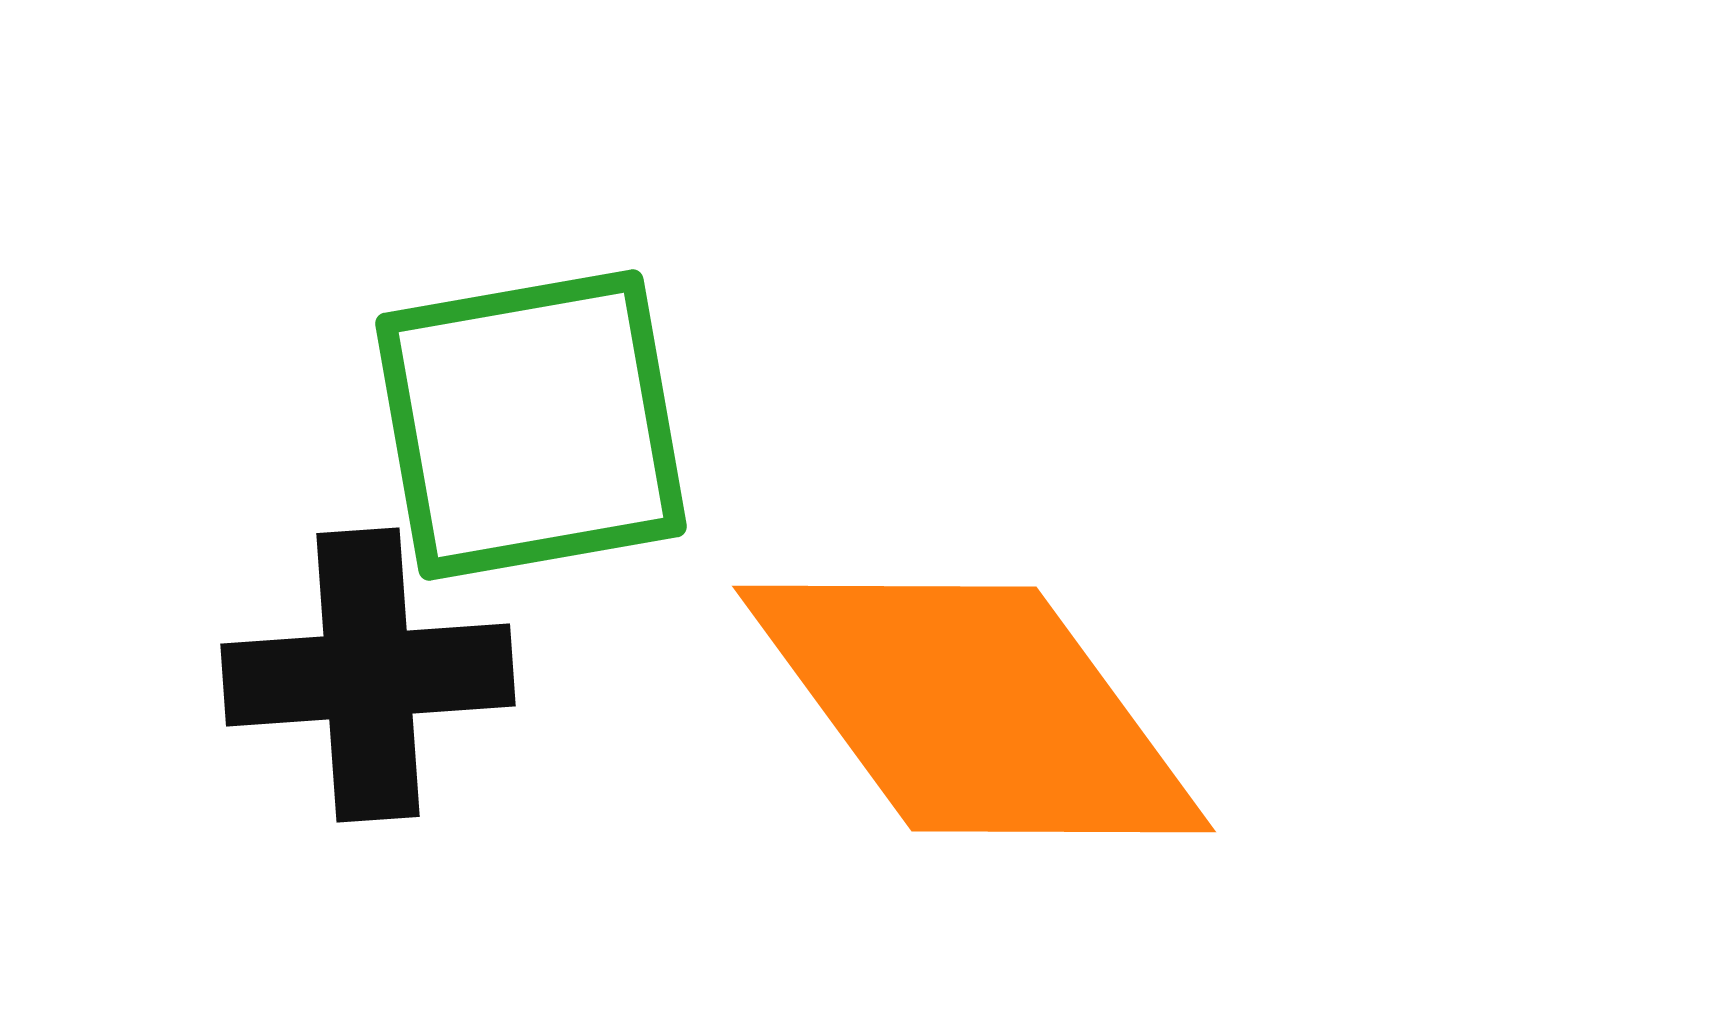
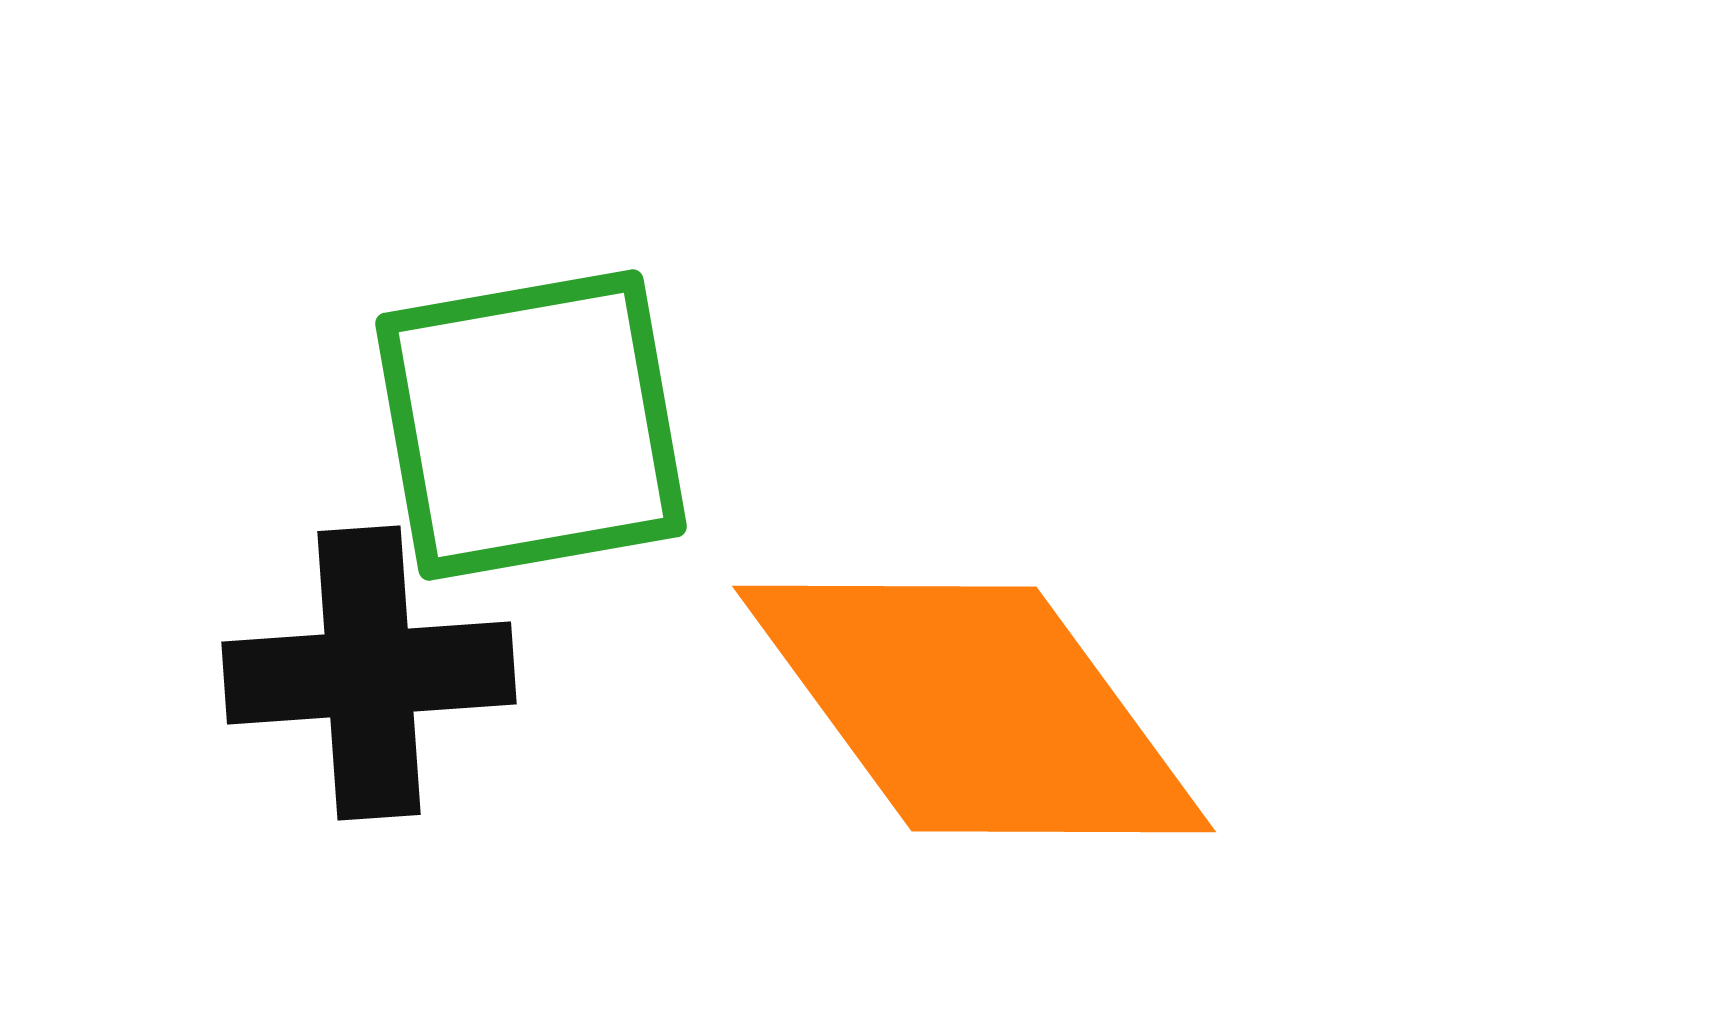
black cross: moved 1 px right, 2 px up
